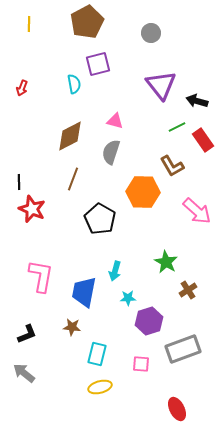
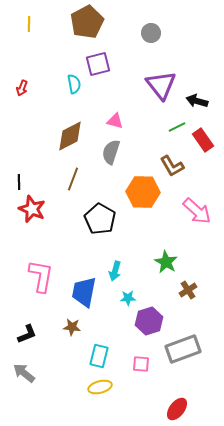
cyan rectangle: moved 2 px right, 2 px down
red ellipse: rotated 65 degrees clockwise
